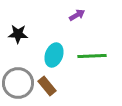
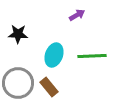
brown rectangle: moved 2 px right, 1 px down
